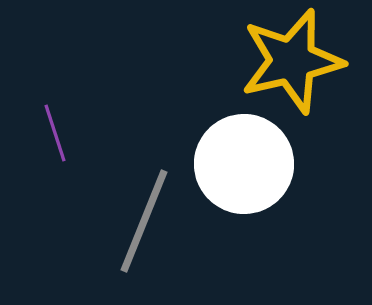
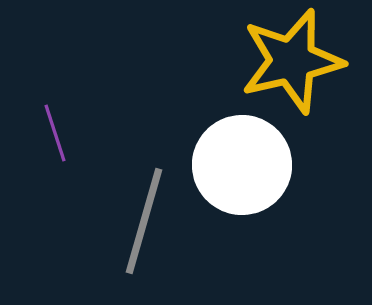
white circle: moved 2 px left, 1 px down
gray line: rotated 6 degrees counterclockwise
